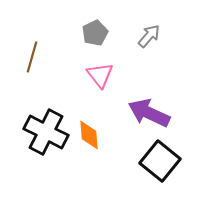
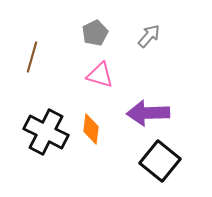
pink triangle: rotated 36 degrees counterclockwise
purple arrow: moved 1 px left; rotated 27 degrees counterclockwise
orange diamond: moved 2 px right, 6 px up; rotated 12 degrees clockwise
